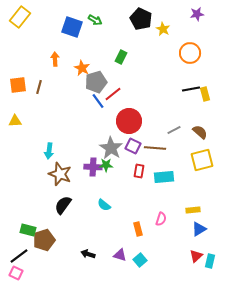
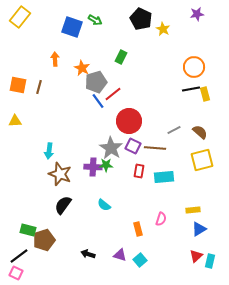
orange circle at (190, 53): moved 4 px right, 14 px down
orange square at (18, 85): rotated 18 degrees clockwise
